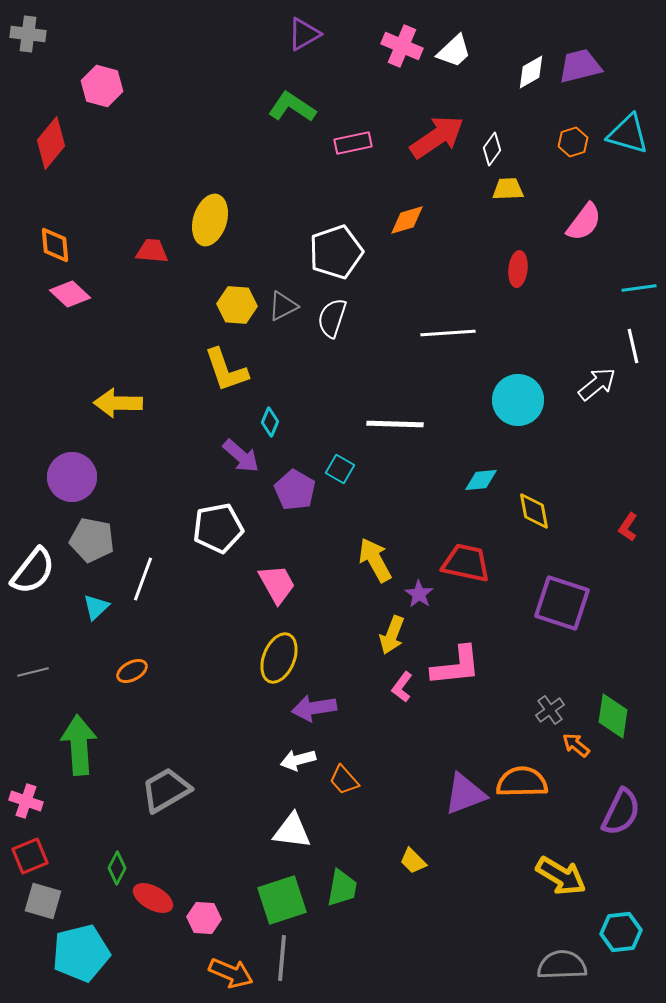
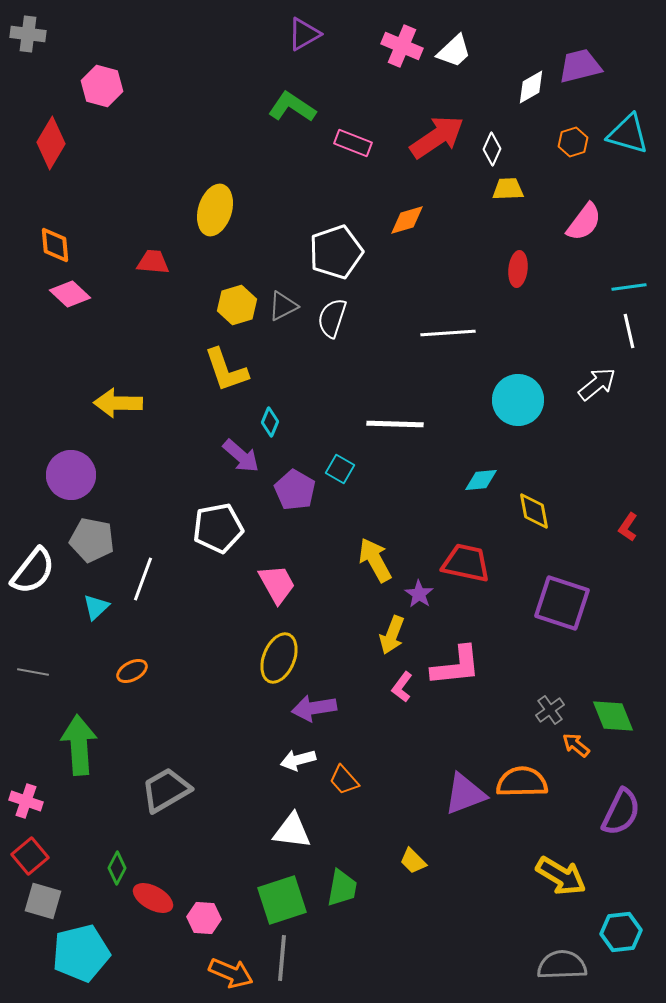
white diamond at (531, 72): moved 15 px down
red diamond at (51, 143): rotated 9 degrees counterclockwise
pink rectangle at (353, 143): rotated 33 degrees clockwise
white diamond at (492, 149): rotated 12 degrees counterclockwise
yellow ellipse at (210, 220): moved 5 px right, 10 px up
red trapezoid at (152, 251): moved 1 px right, 11 px down
cyan line at (639, 288): moved 10 px left, 1 px up
yellow hexagon at (237, 305): rotated 21 degrees counterclockwise
white line at (633, 346): moved 4 px left, 15 px up
purple circle at (72, 477): moved 1 px left, 2 px up
gray line at (33, 672): rotated 24 degrees clockwise
green diamond at (613, 716): rotated 30 degrees counterclockwise
red square at (30, 856): rotated 18 degrees counterclockwise
